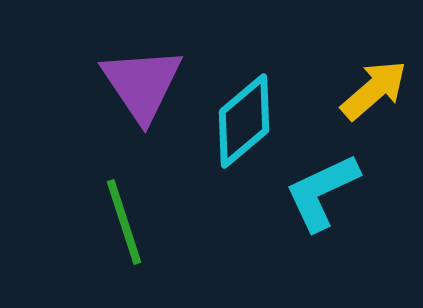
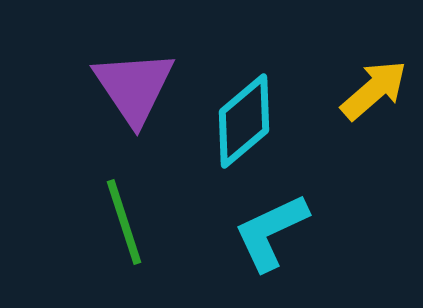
purple triangle: moved 8 px left, 3 px down
cyan L-shape: moved 51 px left, 40 px down
